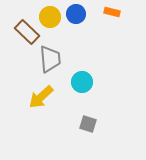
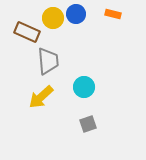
orange rectangle: moved 1 px right, 2 px down
yellow circle: moved 3 px right, 1 px down
brown rectangle: rotated 20 degrees counterclockwise
gray trapezoid: moved 2 px left, 2 px down
cyan circle: moved 2 px right, 5 px down
gray square: rotated 36 degrees counterclockwise
